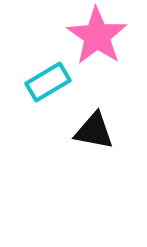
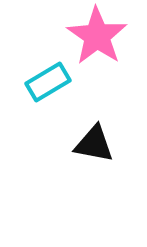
black triangle: moved 13 px down
